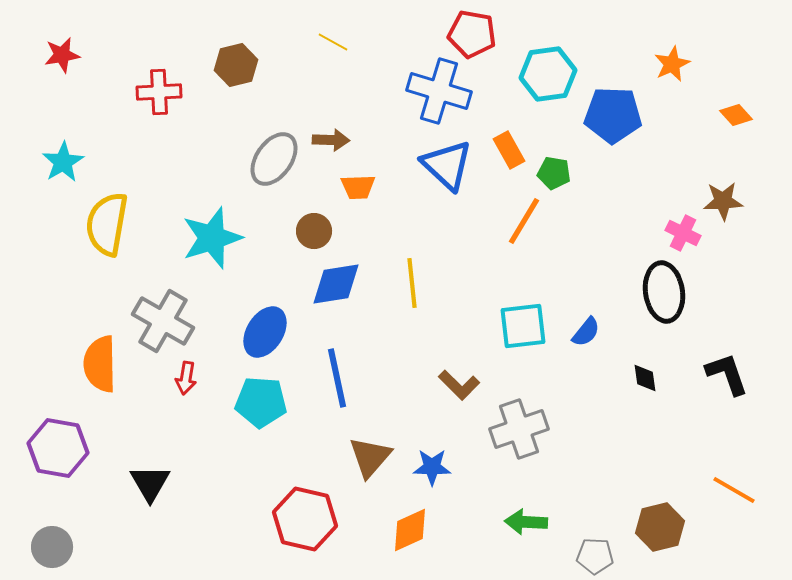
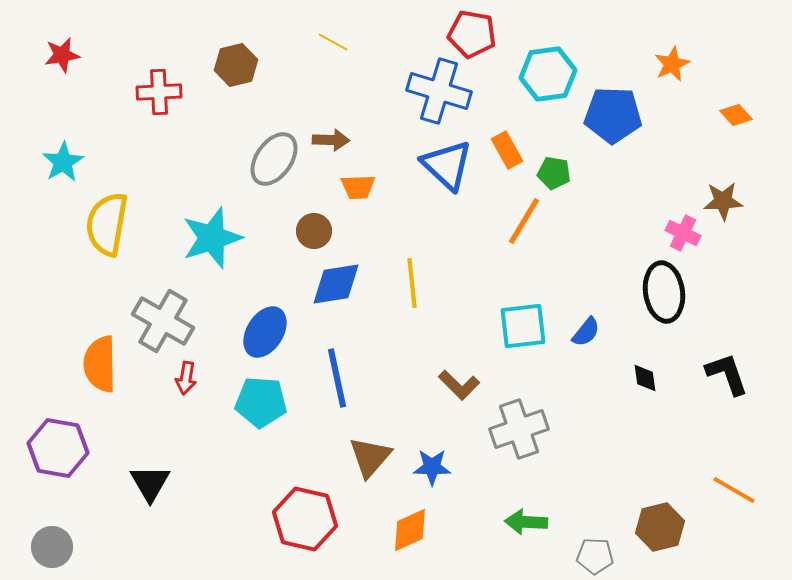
orange rectangle at (509, 150): moved 2 px left
